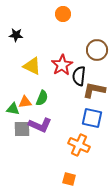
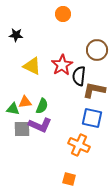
green semicircle: moved 8 px down
